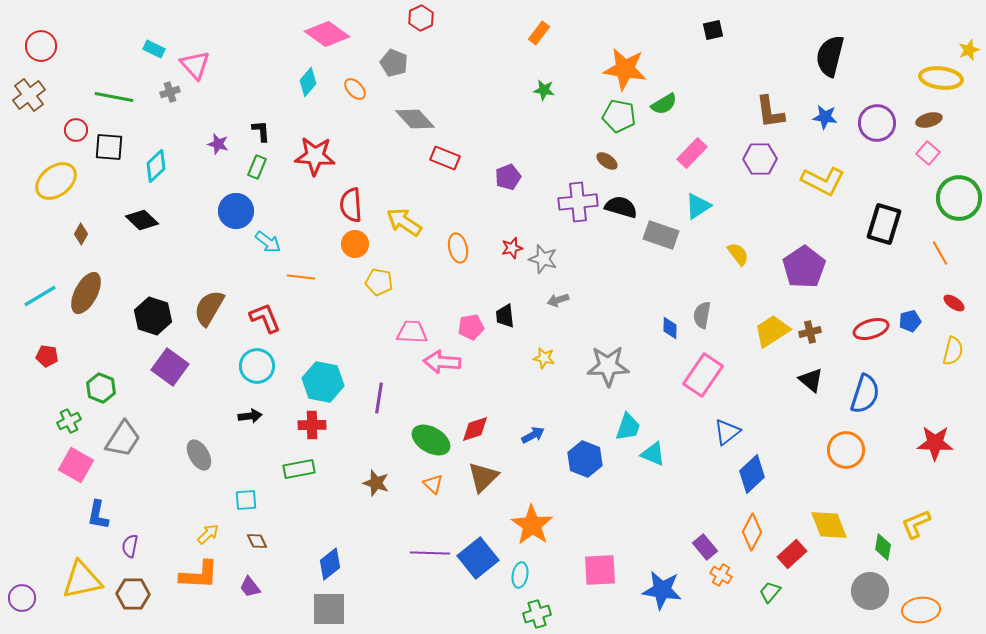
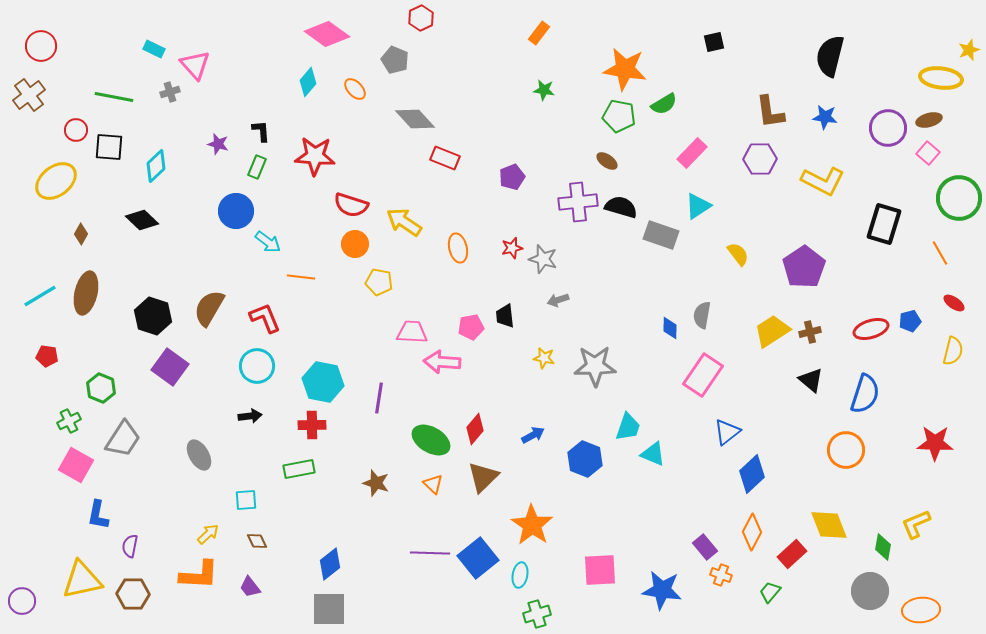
black square at (713, 30): moved 1 px right, 12 px down
gray pentagon at (394, 63): moved 1 px right, 3 px up
purple circle at (877, 123): moved 11 px right, 5 px down
purple pentagon at (508, 177): moved 4 px right
red semicircle at (351, 205): rotated 68 degrees counterclockwise
brown ellipse at (86, 293): rotated 15 degrees counterclockwise
gray star at (608, 366): moved 13 px left
red diamond at (475, 429): rotated 32 degrees counterclockwise
orange cross at (721, 575): rotated 10 degrees counterclockwise
purple circle at (22, 598): moved 3 px down
